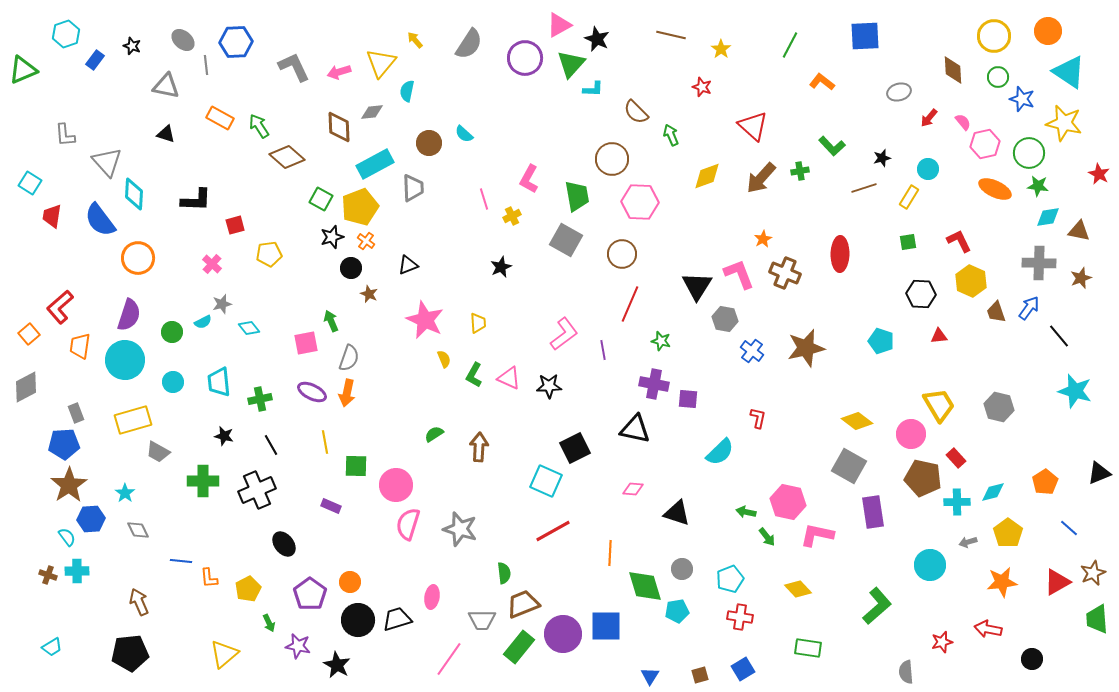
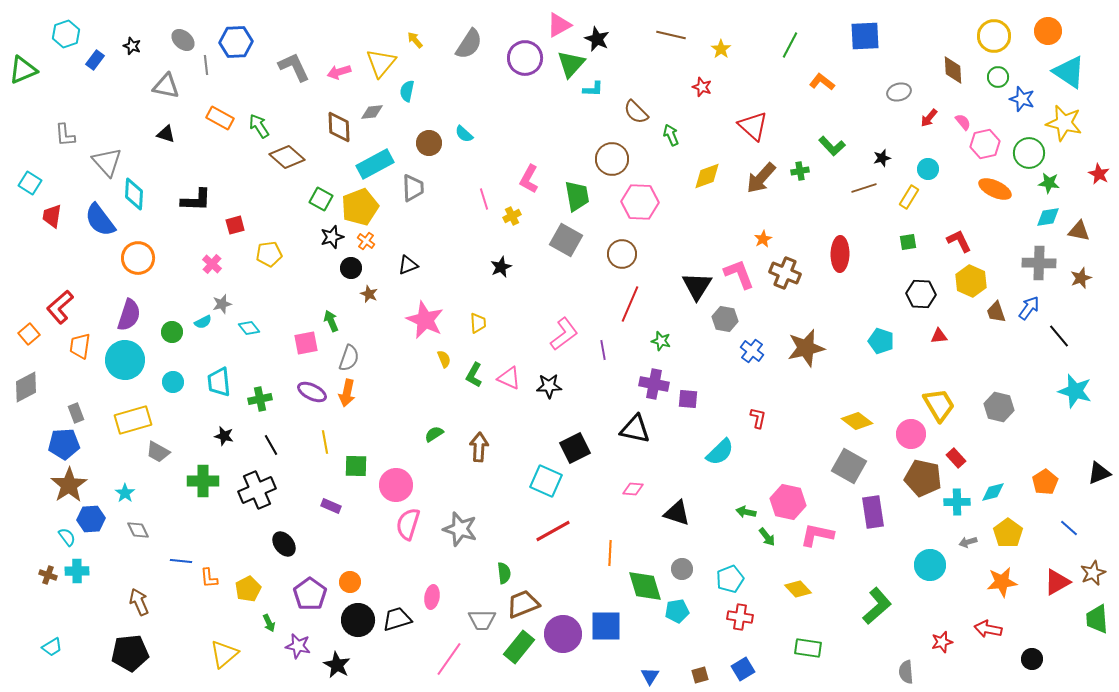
green star at (1038, 186): moved 11 px right, 3 px up
